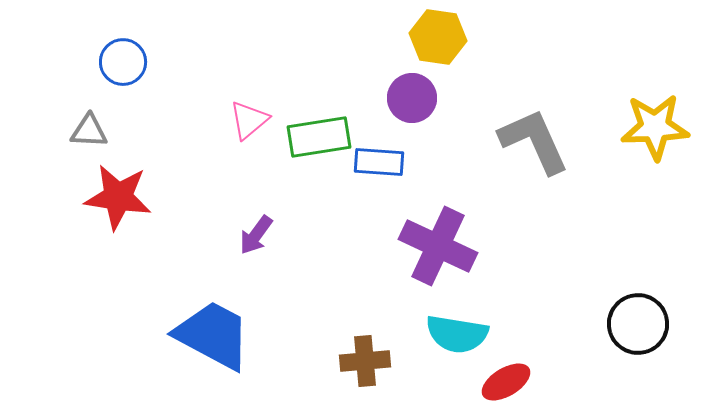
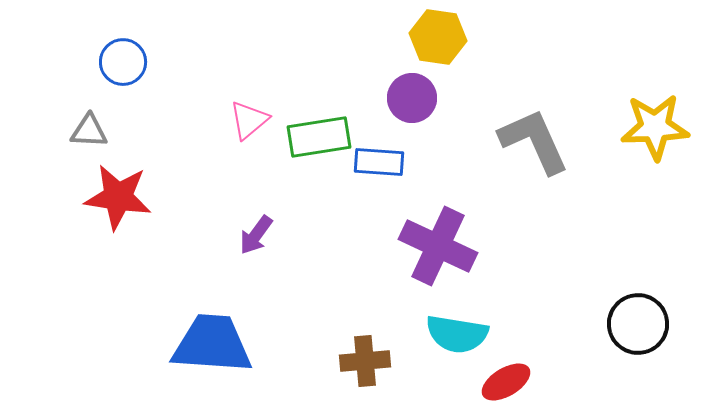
blue trapezoid: moved 1 px left, 9 px down; rotated 24 degrees counterclockwise
